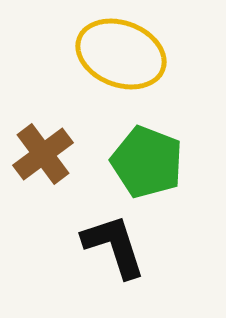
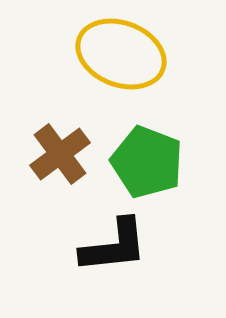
brown cross: moved 17 px right
black L-shape: rotated 102 degrees clockwise
